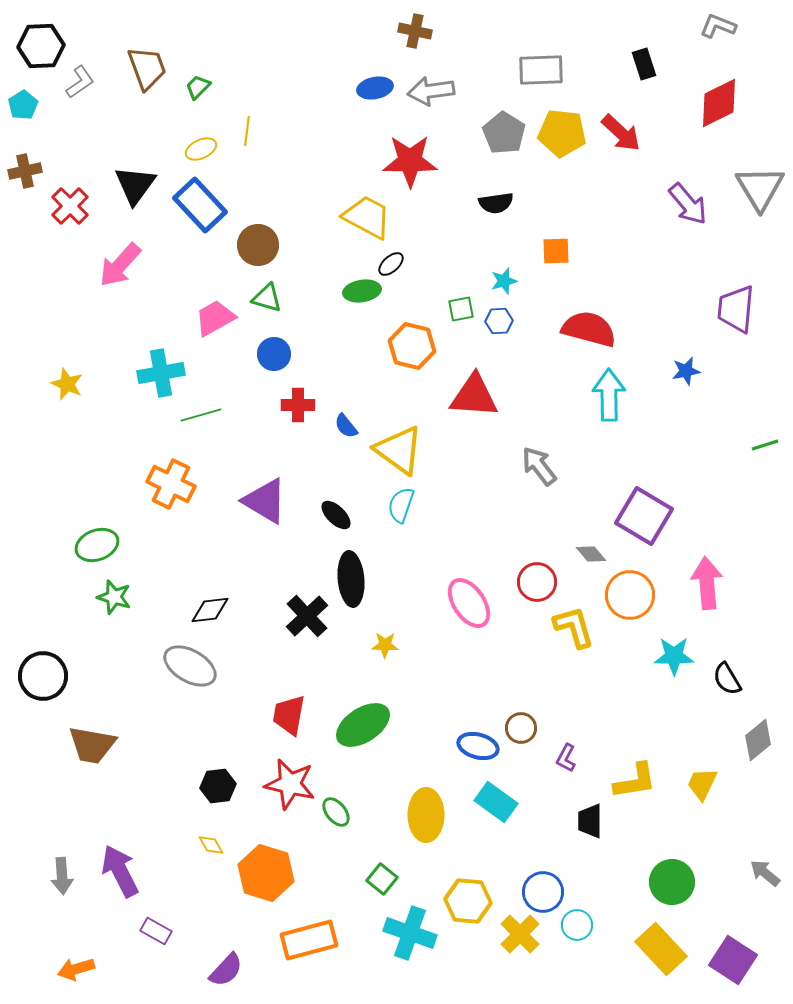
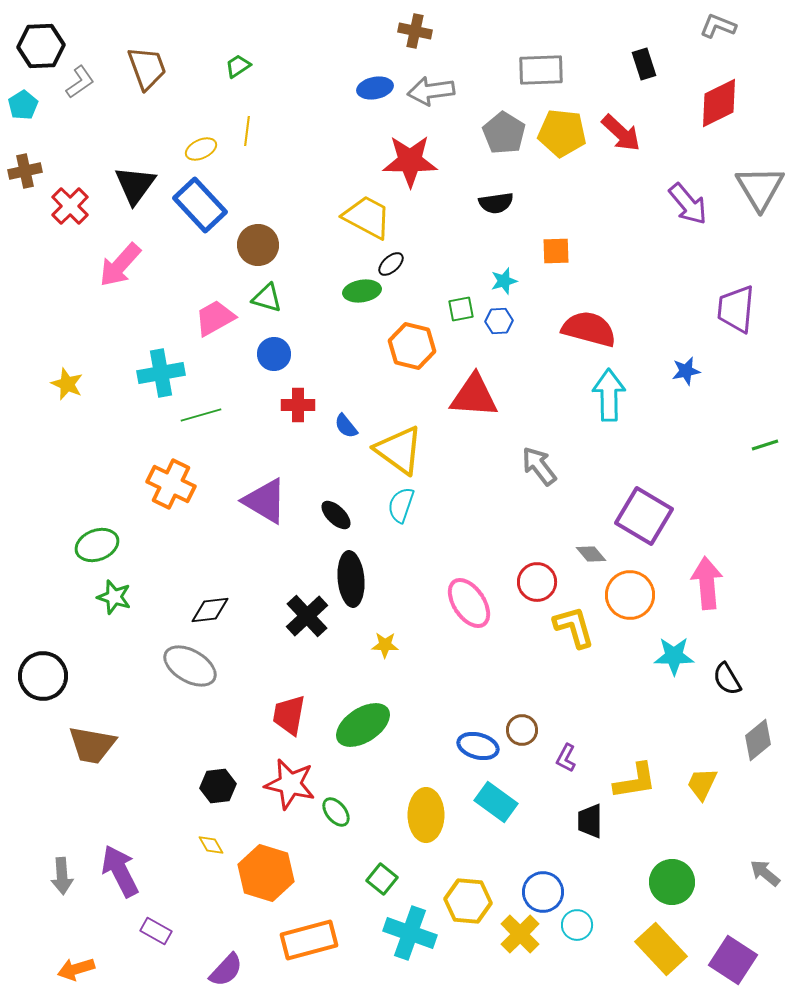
green trapezoid at (198, 87): moved 40 px right, 21 px up; rotated 12 degrees clockwise
brown circle at (521, 728): moved 1 px right, 2 px down
